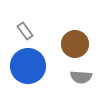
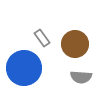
gray rectangle: moved 17 px right, 7 px down
blue circle: moved 4 px left, 2 px down
